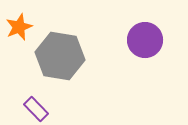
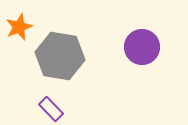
purple circle: moved 3 px left, 7 px down
purple rectangle: moved 15 px right
